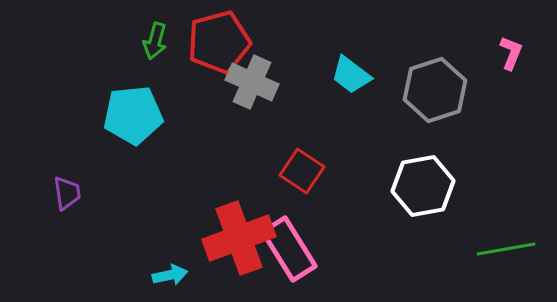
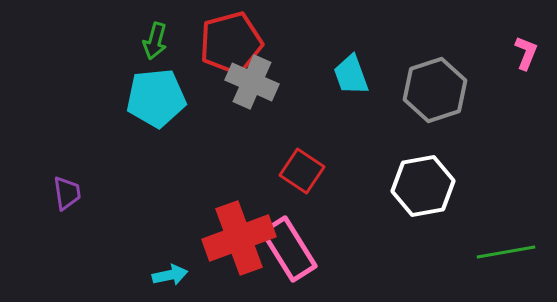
red pentagon: moved 12 px right, 1 px down
pink L-shape: moved 15 px right
cyan trapezoid: rotated 33 degrees clockwise
cyan pentagon: moved 23 px right, 17 px up
green line: moved 3 px down
